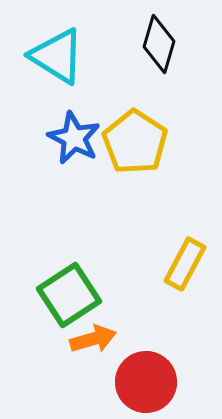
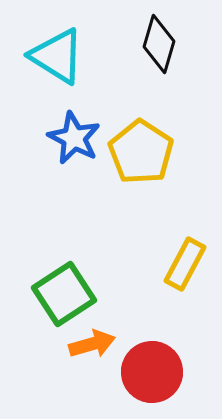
yellow pentagon: moved 6 px right, 10 px down
green square: moved 5 px left, 1 px up
orange arrow: moved 1 px left, 5 px down
red circle: moved 6 px right, 10 px up
